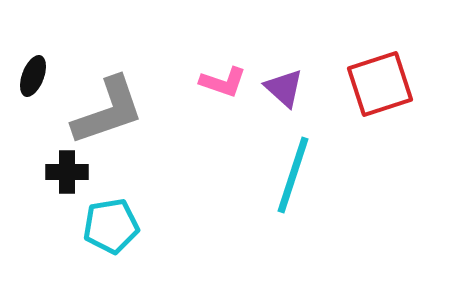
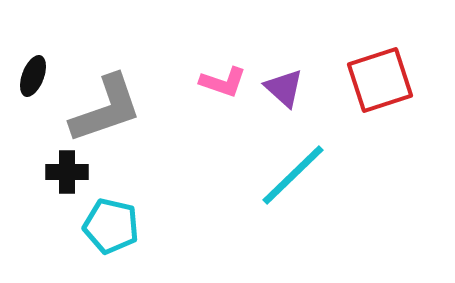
red square: moved 4 px up
gray L-shape: moved 2 px left, 2 px up
cyan line: rotated 28 degrees clockwise
cyan pentagon: rotated 22 degrees clockwise
